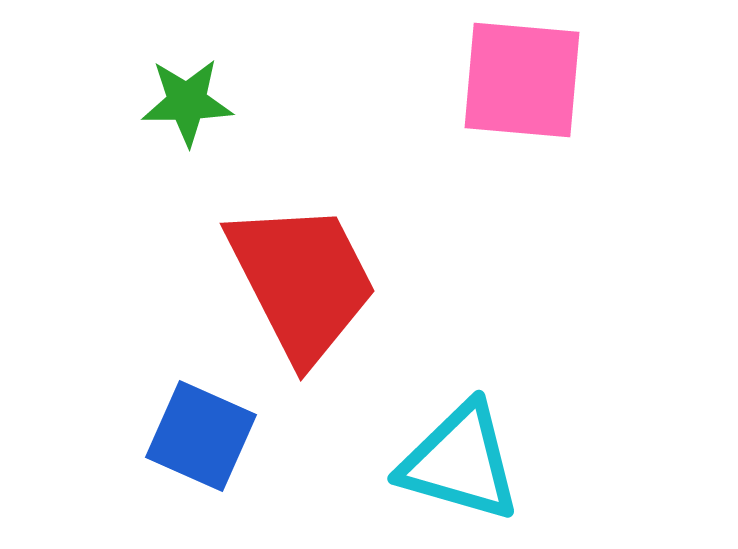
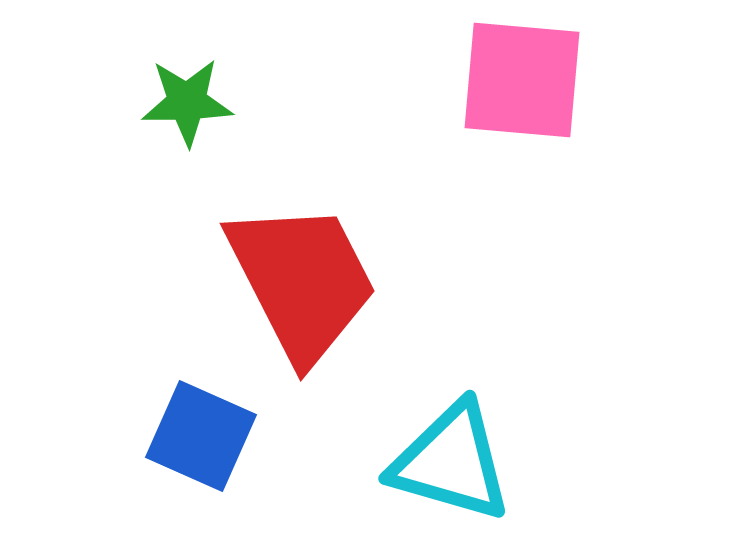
cyan triangle: moved 9 px left
